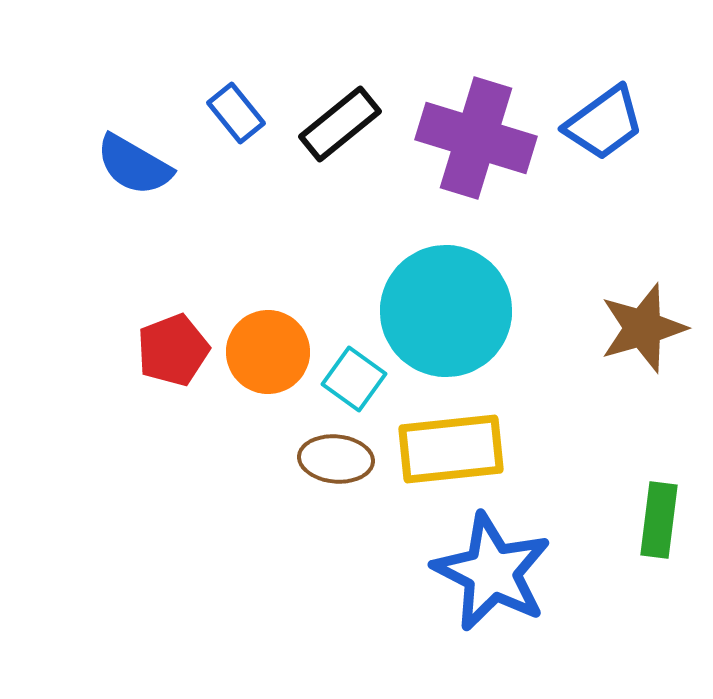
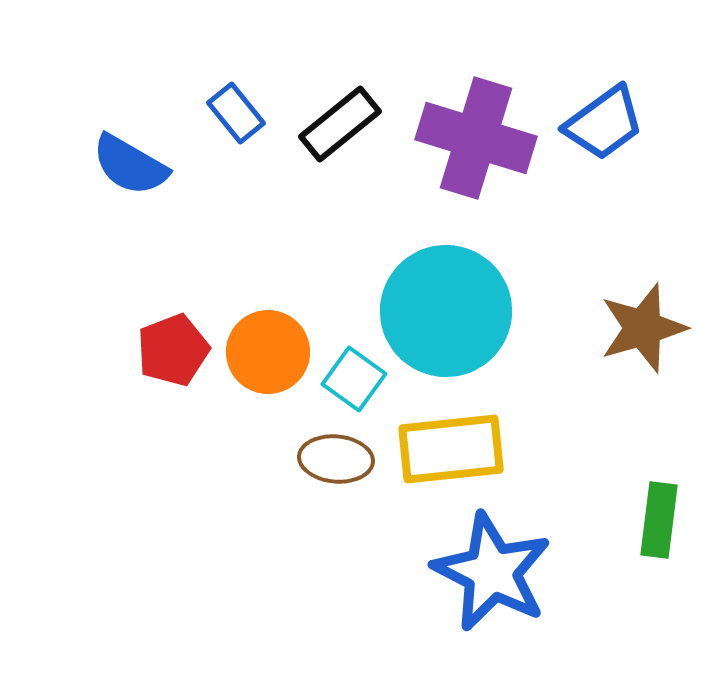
blue semicircle: moved 4 px left
